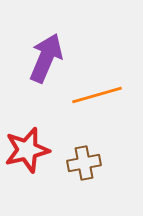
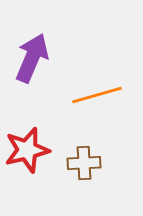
purple arrow: moved 14 px left
brown cross: rotated 8 degrees clockwise
